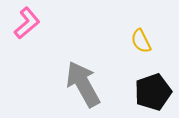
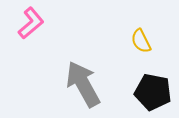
pink L-shape: moved 4 px right
black pentagon: rotated 30 degrees clockwise
